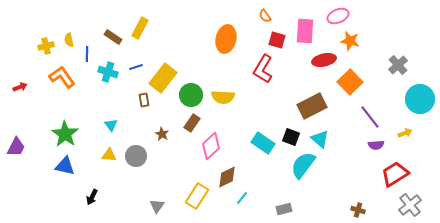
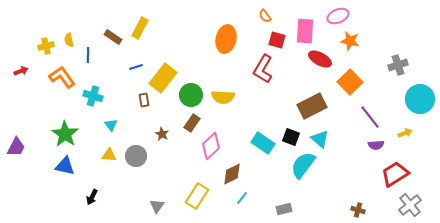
blue line at (87, 54): moved 1 px right, 1 px down
red ellipse at (324, 60): moved 4 px left, 1 px up; rotated 40 degrees clockwise
gray cross at (398, 65): rotated 24 degrees clockwise
cyan cross at (108, 72): moved 15 px left, 24 px down
red arrow at (20, 87): moved 1 px right, 16 px up
brown diamond at (227, 177): moved 5 px right, 3 px up
